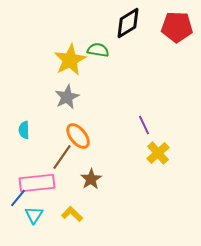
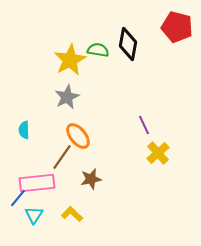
black diamond: moved 21 px down; rotated 48 degrees counterclockwise
red pentagon: rotated 12 degrees clockwise
brown star: rotated 20 degrees clockwise
